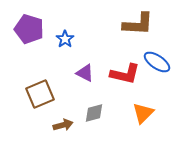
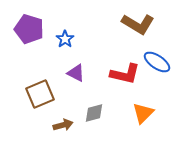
brown L-shape: rotated 28 degrees clockwise
purple triangle: moved 9 px left
